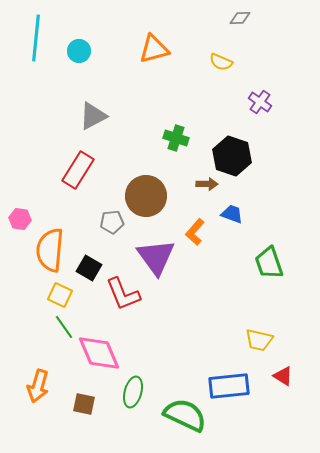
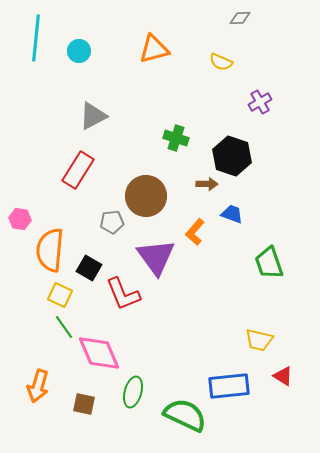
purple cross: rotated 25 degrees clockwise
